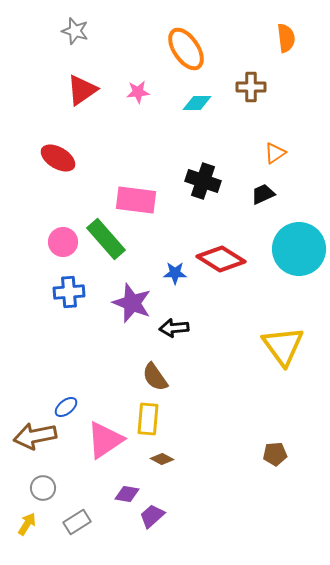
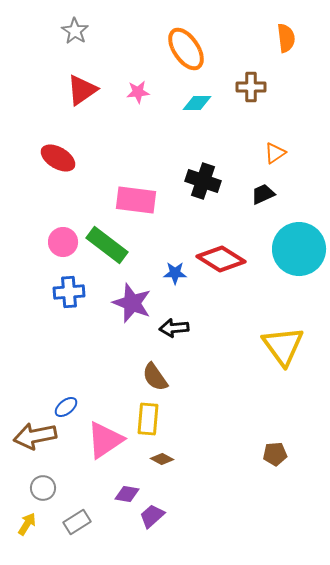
gray star: rotated 16 degrees clockwise
green rectangle: moved 1 px right, 6 px down; rotated 12 degrees counterclockwise
